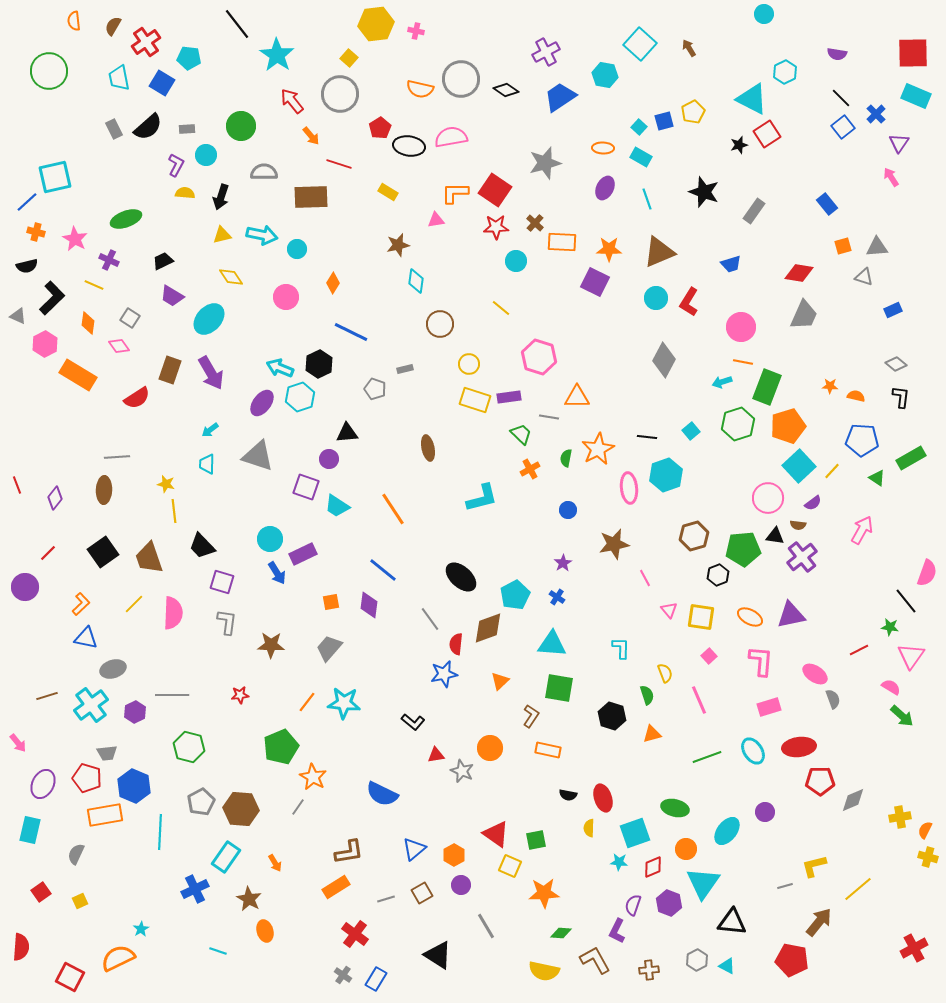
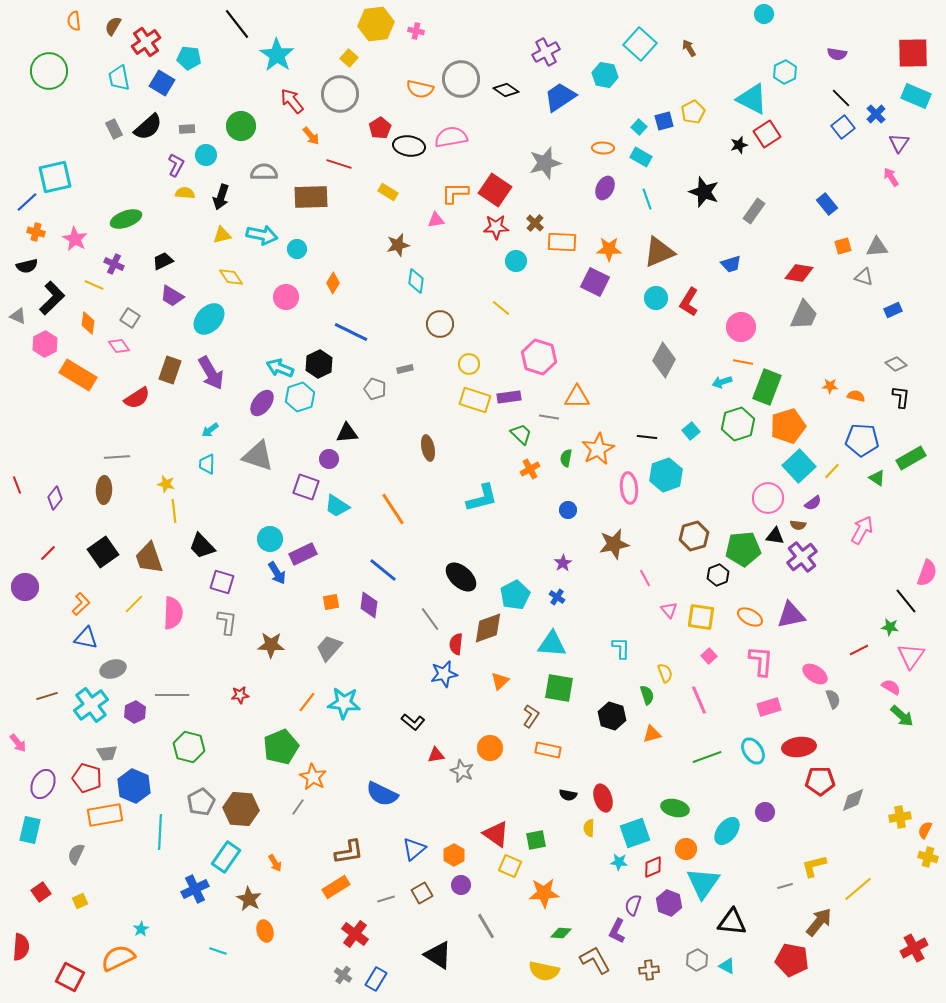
purple cross at (109, 260): moved 5 px right, 4 px down
